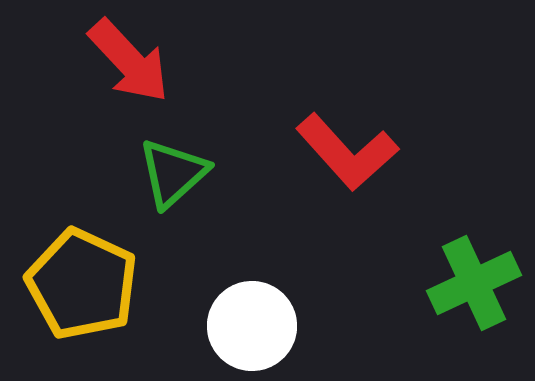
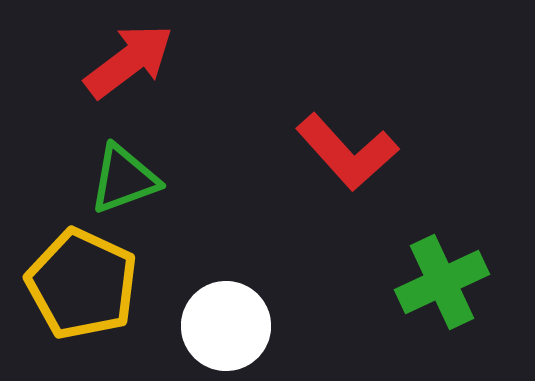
red arrow: rotated 84 degrees counterclockwise
green triangle: moved 49 px left, 6 px down; rotated 22 degrees clockwise
green cross: moved 32 px left, 1 px up
white circle: moved 26 px left
